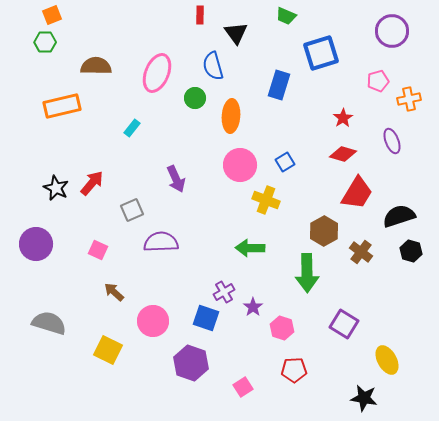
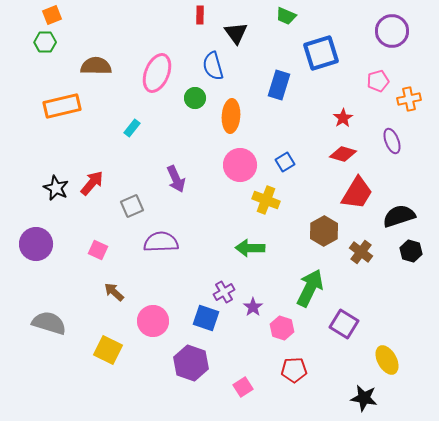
gray square at (132, 210): moved 4 px up
green arrow at (307, 273): moved 3 px right, 15 px down; rotated 153 degrees counterclockwise
